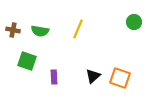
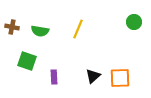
brown cross: moved 1 px left, 3 px up
orange square: rotated 20 degrees counterclockwise
